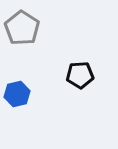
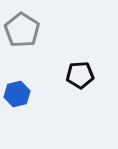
gray pentagon: moved 2 px down
